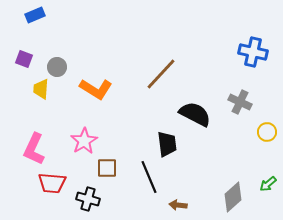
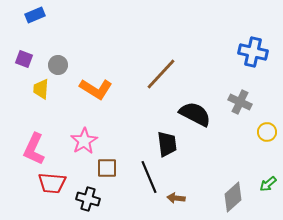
gray circle: moved 1 px right, 2 px up
brown arrow: moved 2 px left, 7 px up
